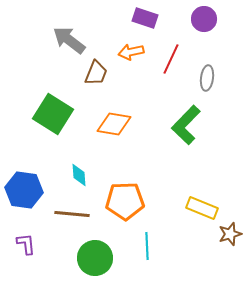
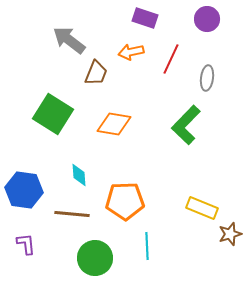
purple circle: moved 3 px right
